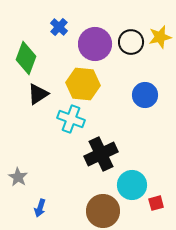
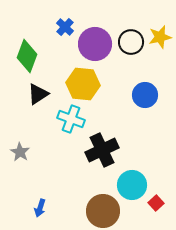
blue cross: moved 6 px right
green diamond: moved 1 px right, 2 px up
black cross: moved 1 px right, 4 px up
gray star: moved 2 px right, 25 px up
red square: rotated 28 degrees counterclockwise
